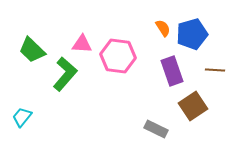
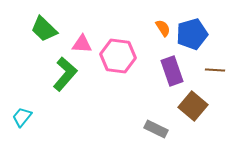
green trapezoid: moved 12 px right, 21 px up
brown square: rotated 16 degrees counterclockwise
